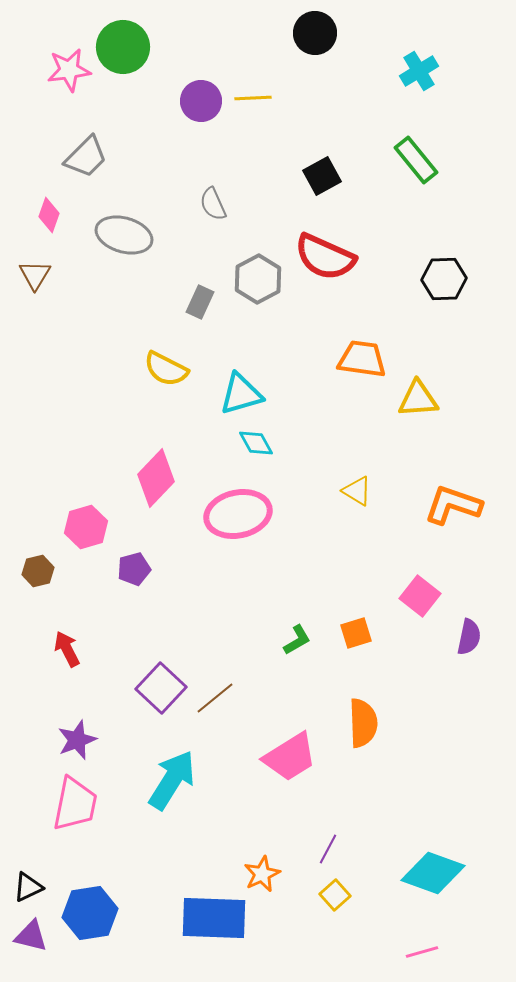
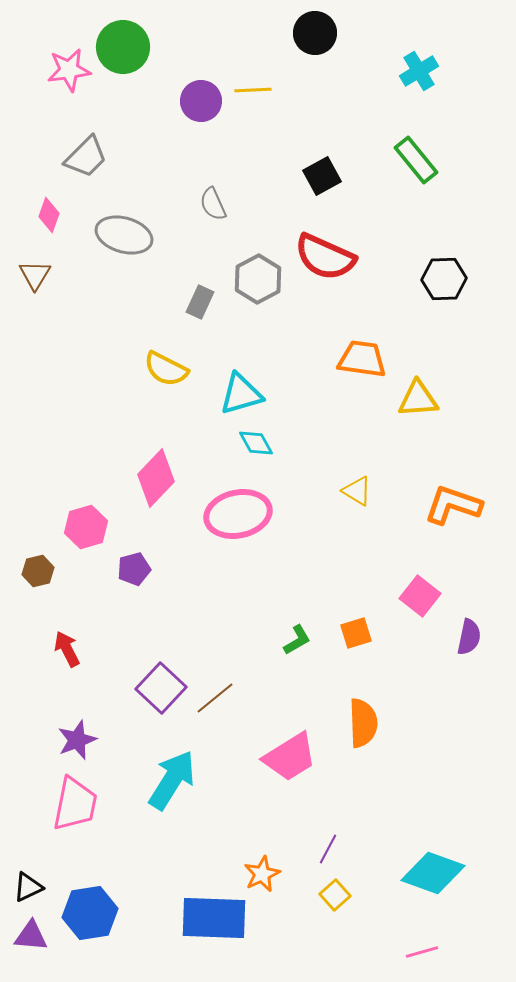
yellow line at (253, 98): moved 8 px up
purple triangle at (31, 936): rotated 9 degrees counterclockwise
